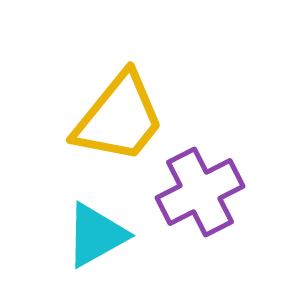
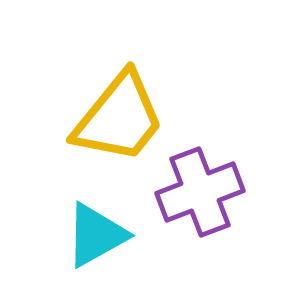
purple cross: rotated 6 degrees clockwise
